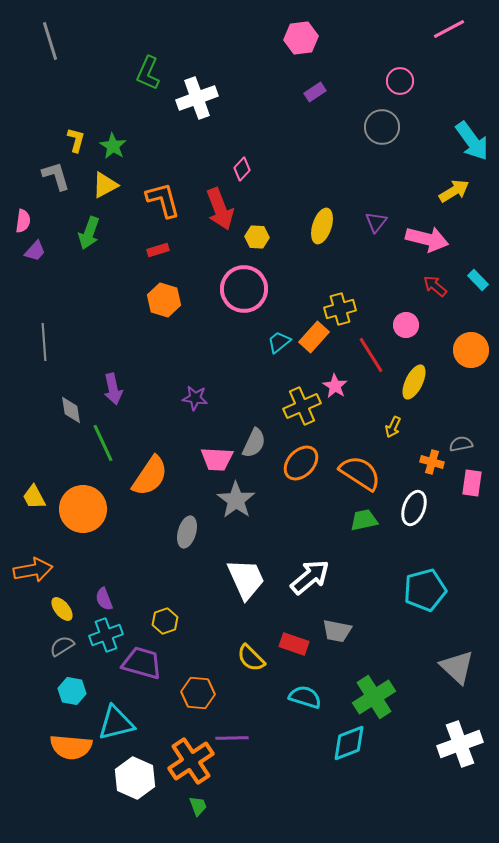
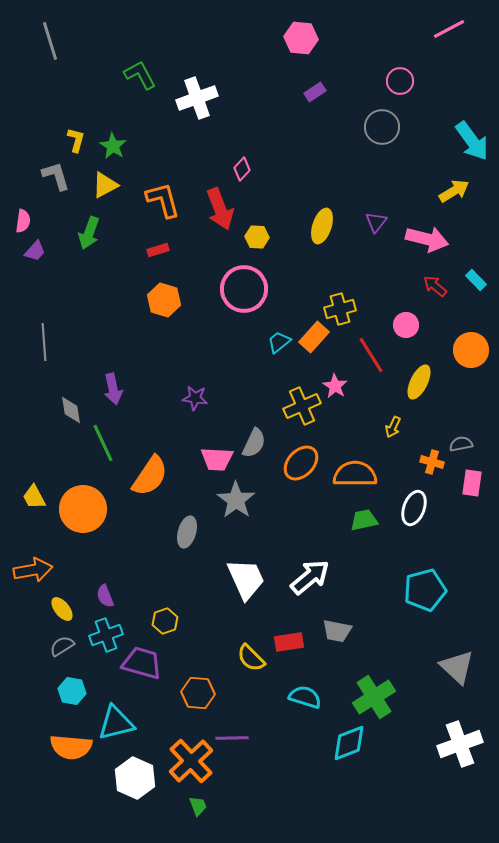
pink hexagon at (301, 38): rotated 12 degrees clockwise
green L-shape at (148, 73): moved 8 px left, 2 px down; rotated 128 degrees clockwise
cyan rectangle at (478, 280): moved 2 px left
yellow ellipse at (414, 382): moved 5 px right
orange semicircle at (360, 473): moved 5 px left, 1 px down; rotated 33 degrees counterclockwise
purple semicircle at (104, 599): moved 1 px right, 3 px up
red rectangle at (294, 644): moved 5 px left, 2 px up; rotated 28 degrees counterclockwise
orange cross at (191, 761): rotated 9 degrees counterclockwise
